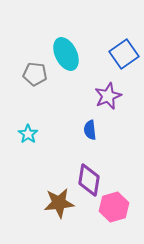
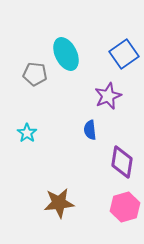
cyan star: moved 1 px left, 1 px up
purple diamond: moved 33 px right, 18 px up
pink hexagon: moved 11 px right
